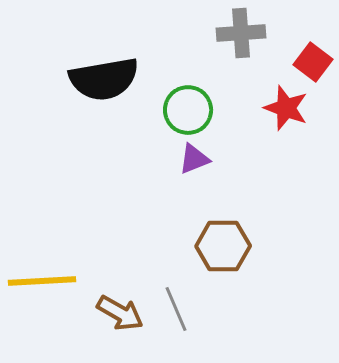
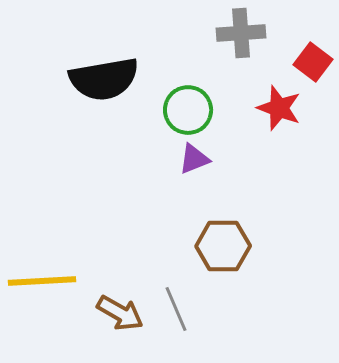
red star: moved 7 px left
